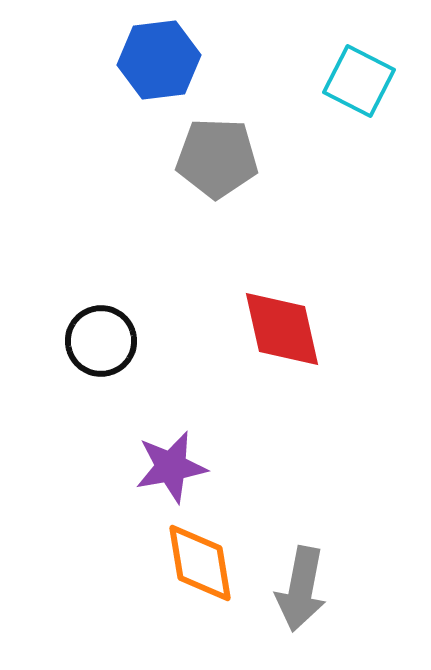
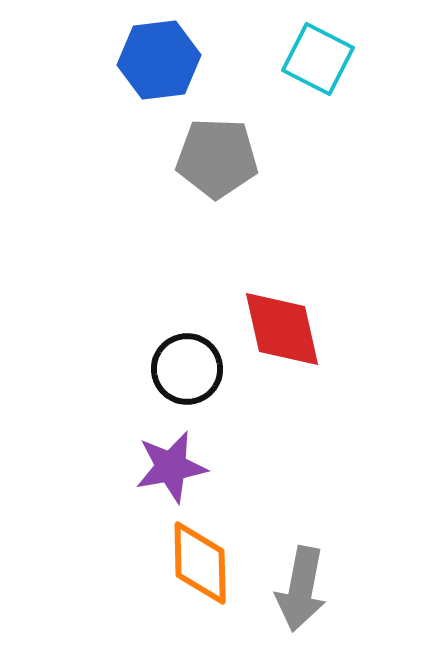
cyan square: moved 41 px left, 22 px up
black circle: moved 86 px right, 28 px down
orange diamond: rotated 8 degrees clockwise
